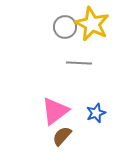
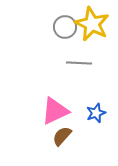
pink triangle: rotated 12 degrees clockwise
